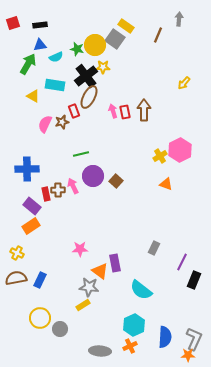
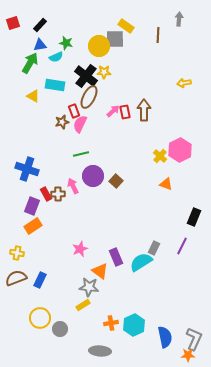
black rectangle at (40, 25): rotated 40 degrees counterclockwise
brown line at (158, 35): rotated 21 degrees counterclockwise
gray square at (115, 39): rotated 36 degrees counterclockwise
yellow circle at (95, 45): moved 4 px right, 1 px down
green star at (77, 49): moved 11 px left, 6 px up
green arrow at (28, 64): moved 2 px right, 1 px up
yellow star at (103, 67): moved 1 px right, 5 px down
black cross at (86, 76): rotated 15 degrees counterclockwise
yellow arrow at (184, 83): rotated 40 degrees clockwise
pink arrow at (113, 111): rotated 64 degrees clockwise
pink semicircle at (45, 124): moved 35 px right
yellow cross at (160, 156): rotated 16 degrees counterclockwise
blue cross at (27, 169): rotated 20 degrees clockwise
brown cross at (58, 190): moved 4 px down
red rectangle at (46, 194): rotated 16 degrees counterclockwise
purple rectangle at (32, 206): rotated 72 degrees clockwise
orange rectangle at (31, 226): moved 2 px right
pink star at (80, 249): rotated 21 degrees counterclockwise
yellow cross at (17, 253): rotated 16 degrees counterclockwise
purple line at (182, 262): moved 16 px up
purple rectangle at (115, 263): moved 1 px right, 6 px up; rotated 12 degrees counterclockwise
brown semicircle at (16, 278): rotated 10 degrees counterclockwise
black rectangle at (194, 280): moved 63 px up
cyan semicircle at (141, 290): moved 28 px up; rotated 110 degrees clockwise
blue semicircle at (165, 337): rotated 15 degrees counterclockwise
orange cross at (130, 346): moved 19 px left, 23 px up; rotated 16 degrees clockwise
